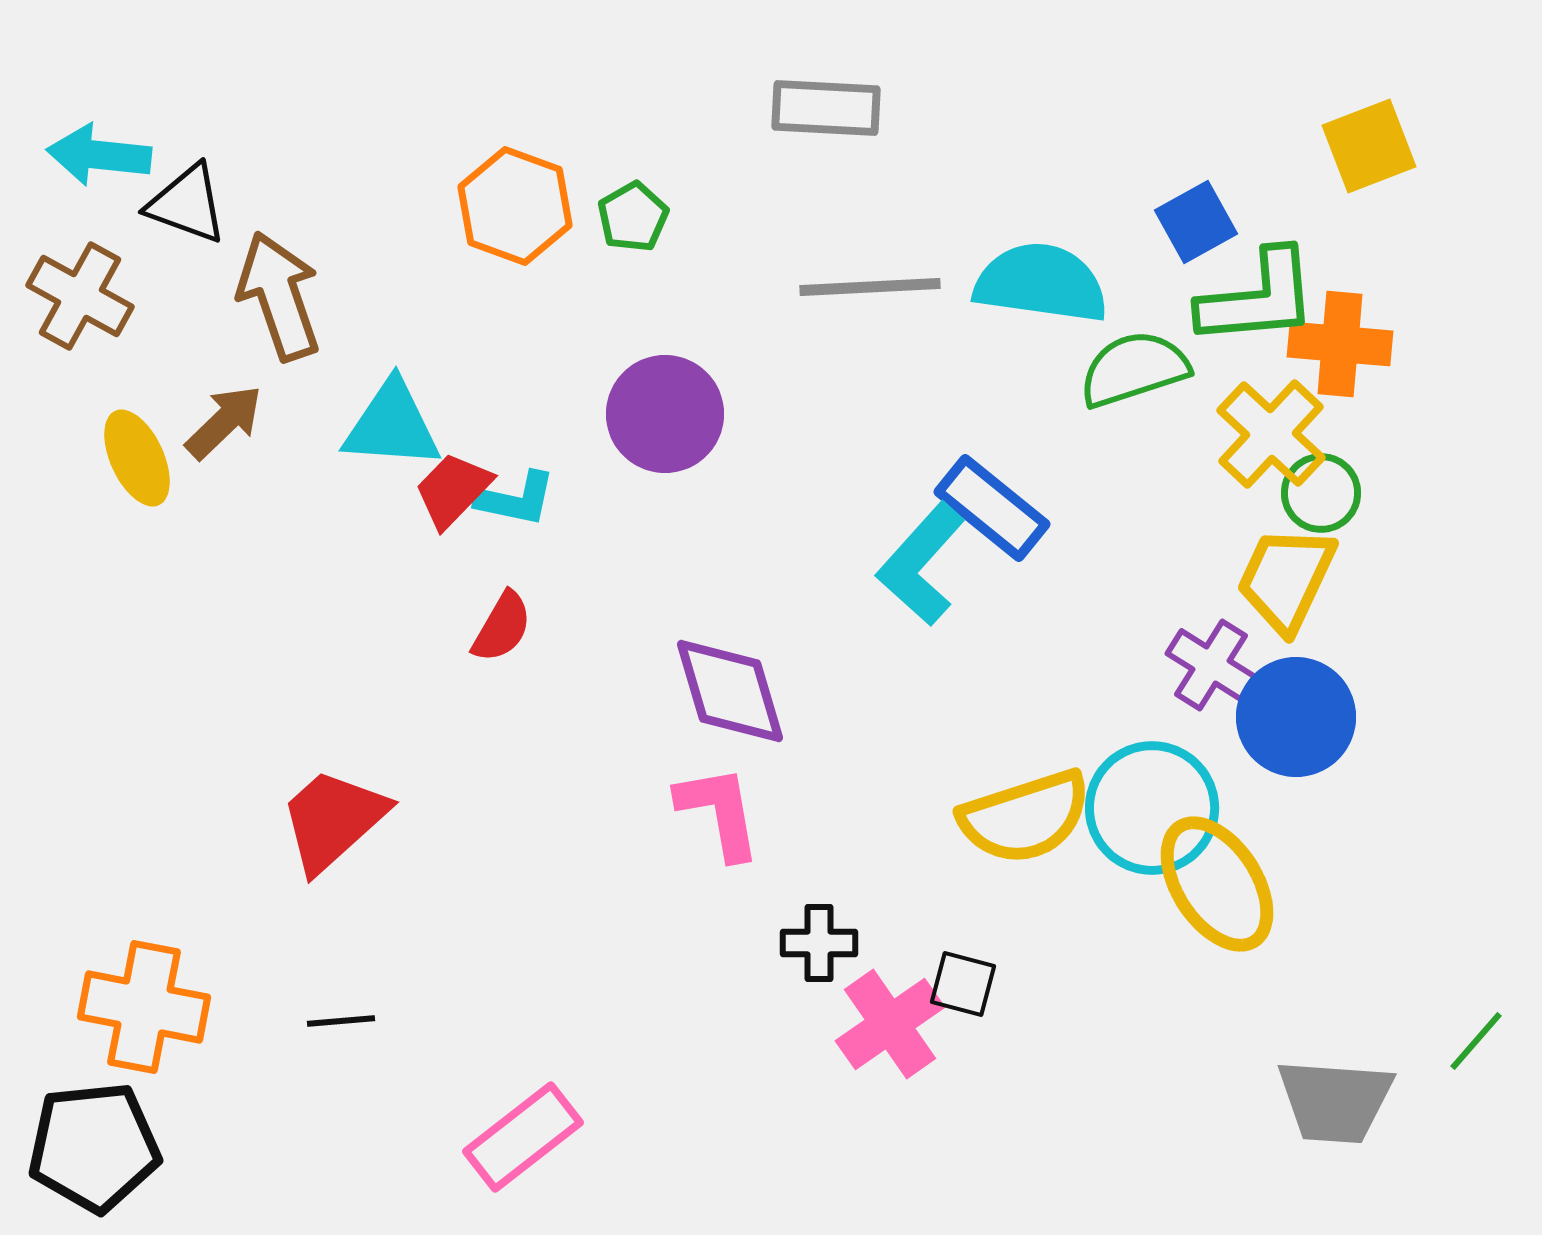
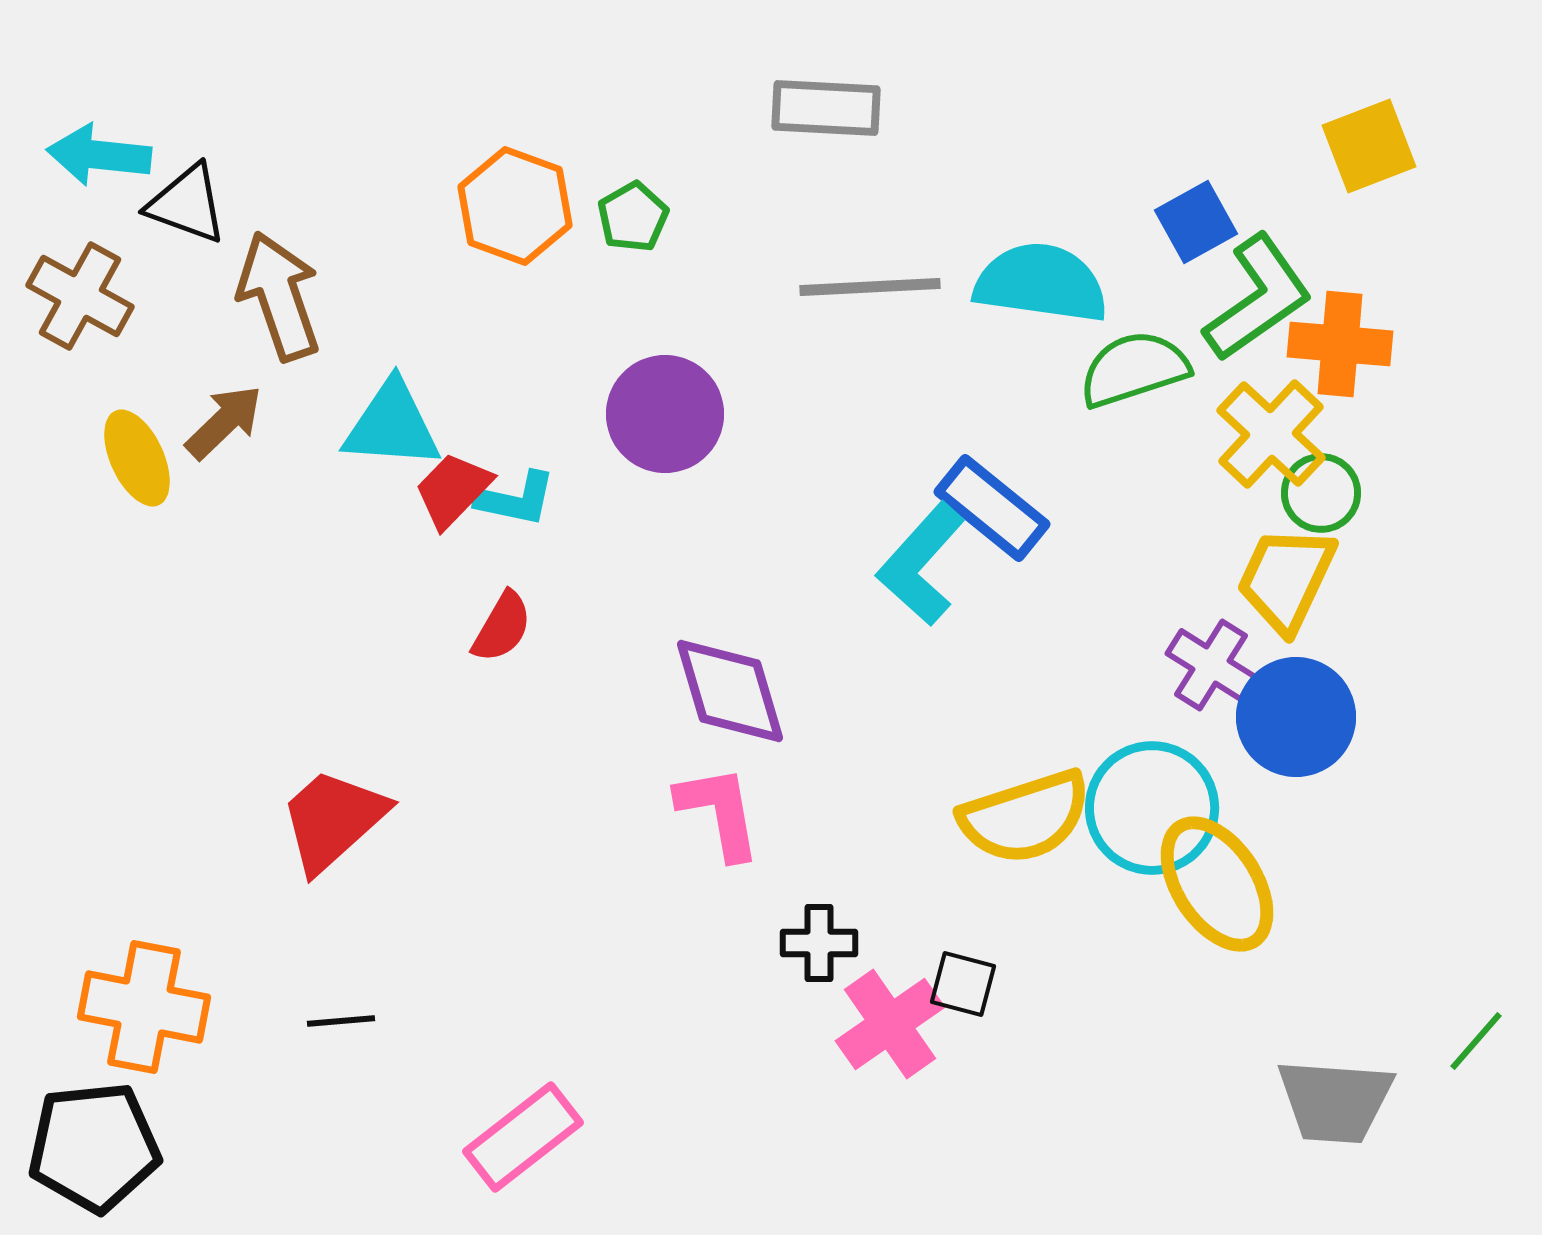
green L-shape at (1258, 298): rotated 30 degrees counterclockwise
